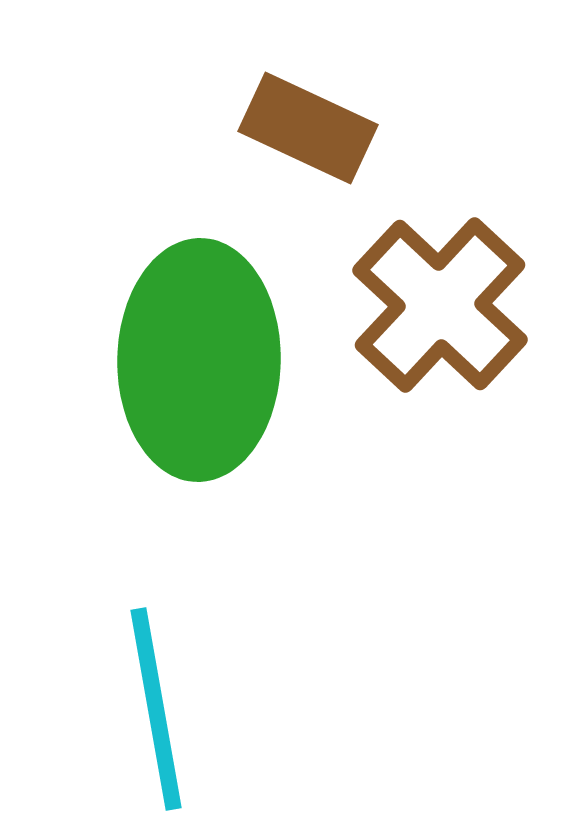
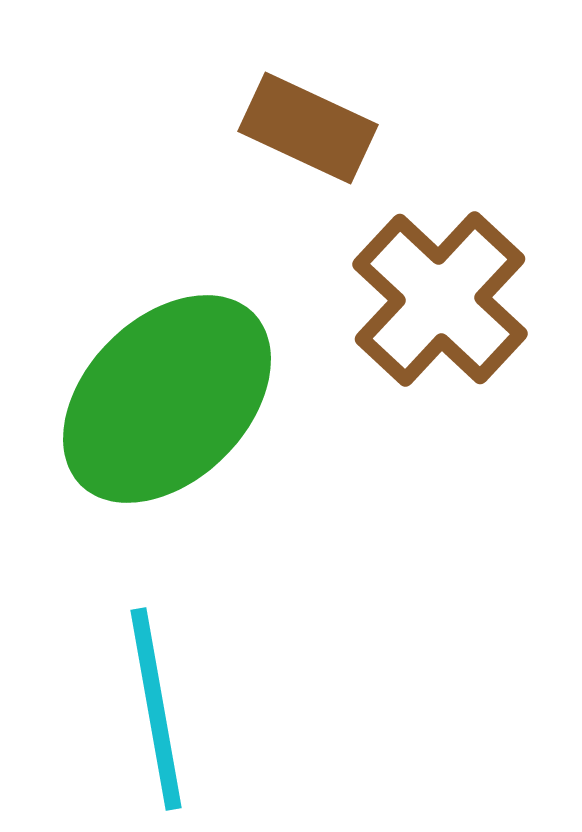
brown cross: moved 6 px up
green ellipse: moved 32 px left, 39 px down; rotated 44 degrees clockwise
